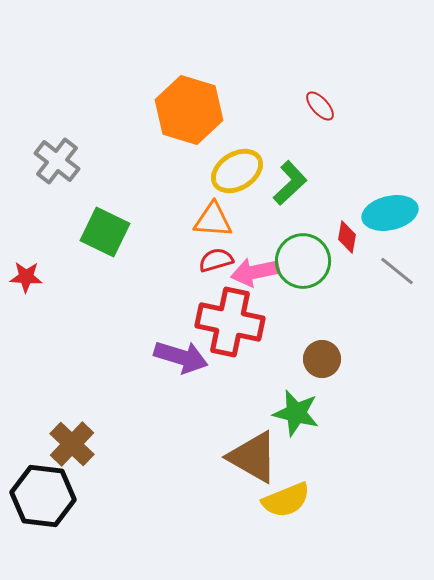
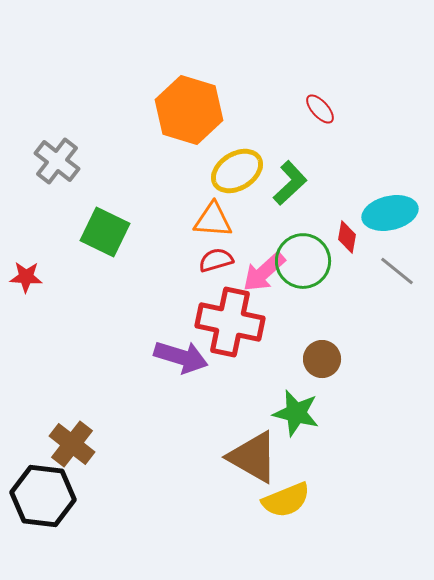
red ellipse: moved 3 px down
pink arrow: moved 9 px right; rotated 30 degrees counterclockwise
brown cross: rotated 6 degrees counterclockwise
